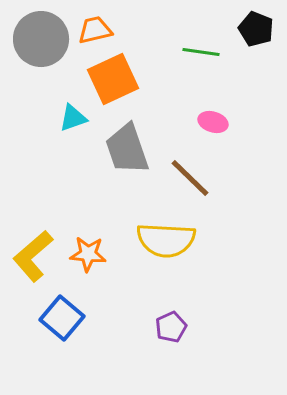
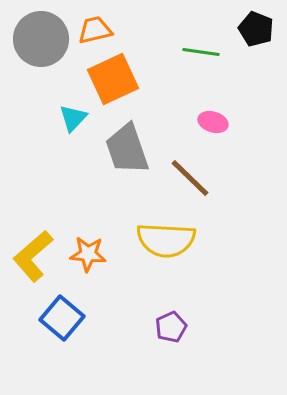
cyan triangle: rotated 28 degrees counterclockwise
